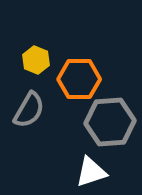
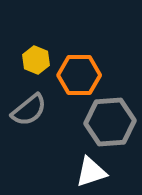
orange hexagon: moved 4 px up
gray semicircle: rotated 21 degrees clockwise
